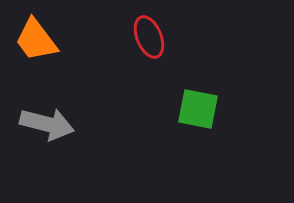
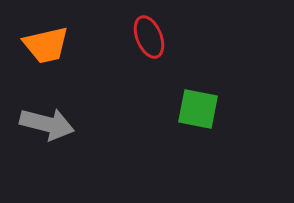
orange trapezoid: moved 10 px right, 5 px down; rotated 66 degrees counterclockwise
